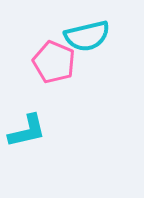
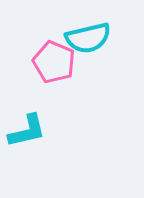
cyan semicircle: moved 1 px right, 2 px down
